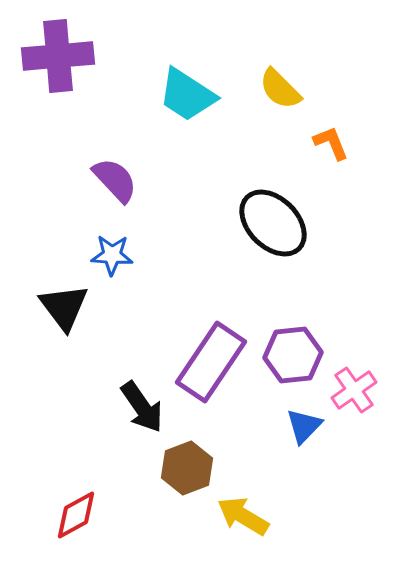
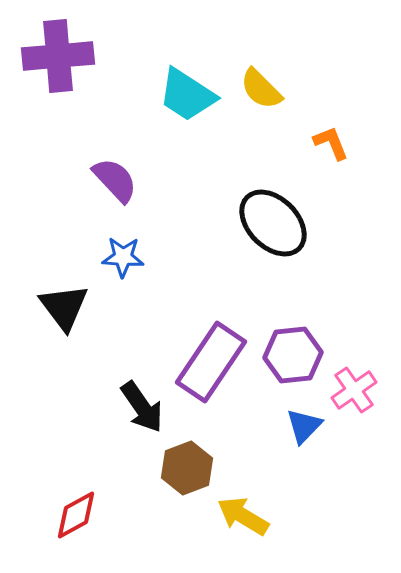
yellow semicircle: moved 19 px left
blue star: moved 11 px right, 2 px down
